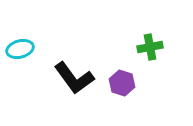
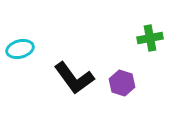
green cross: moved 9 px up
